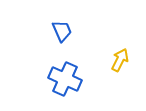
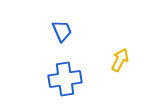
blue cross: rotated 32 degrees counterclockwise
